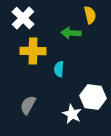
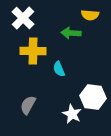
yellow semicircle: rotated 108 degrees clockwise
cyan semicircle: rotated 28 degrees counterclockwise
